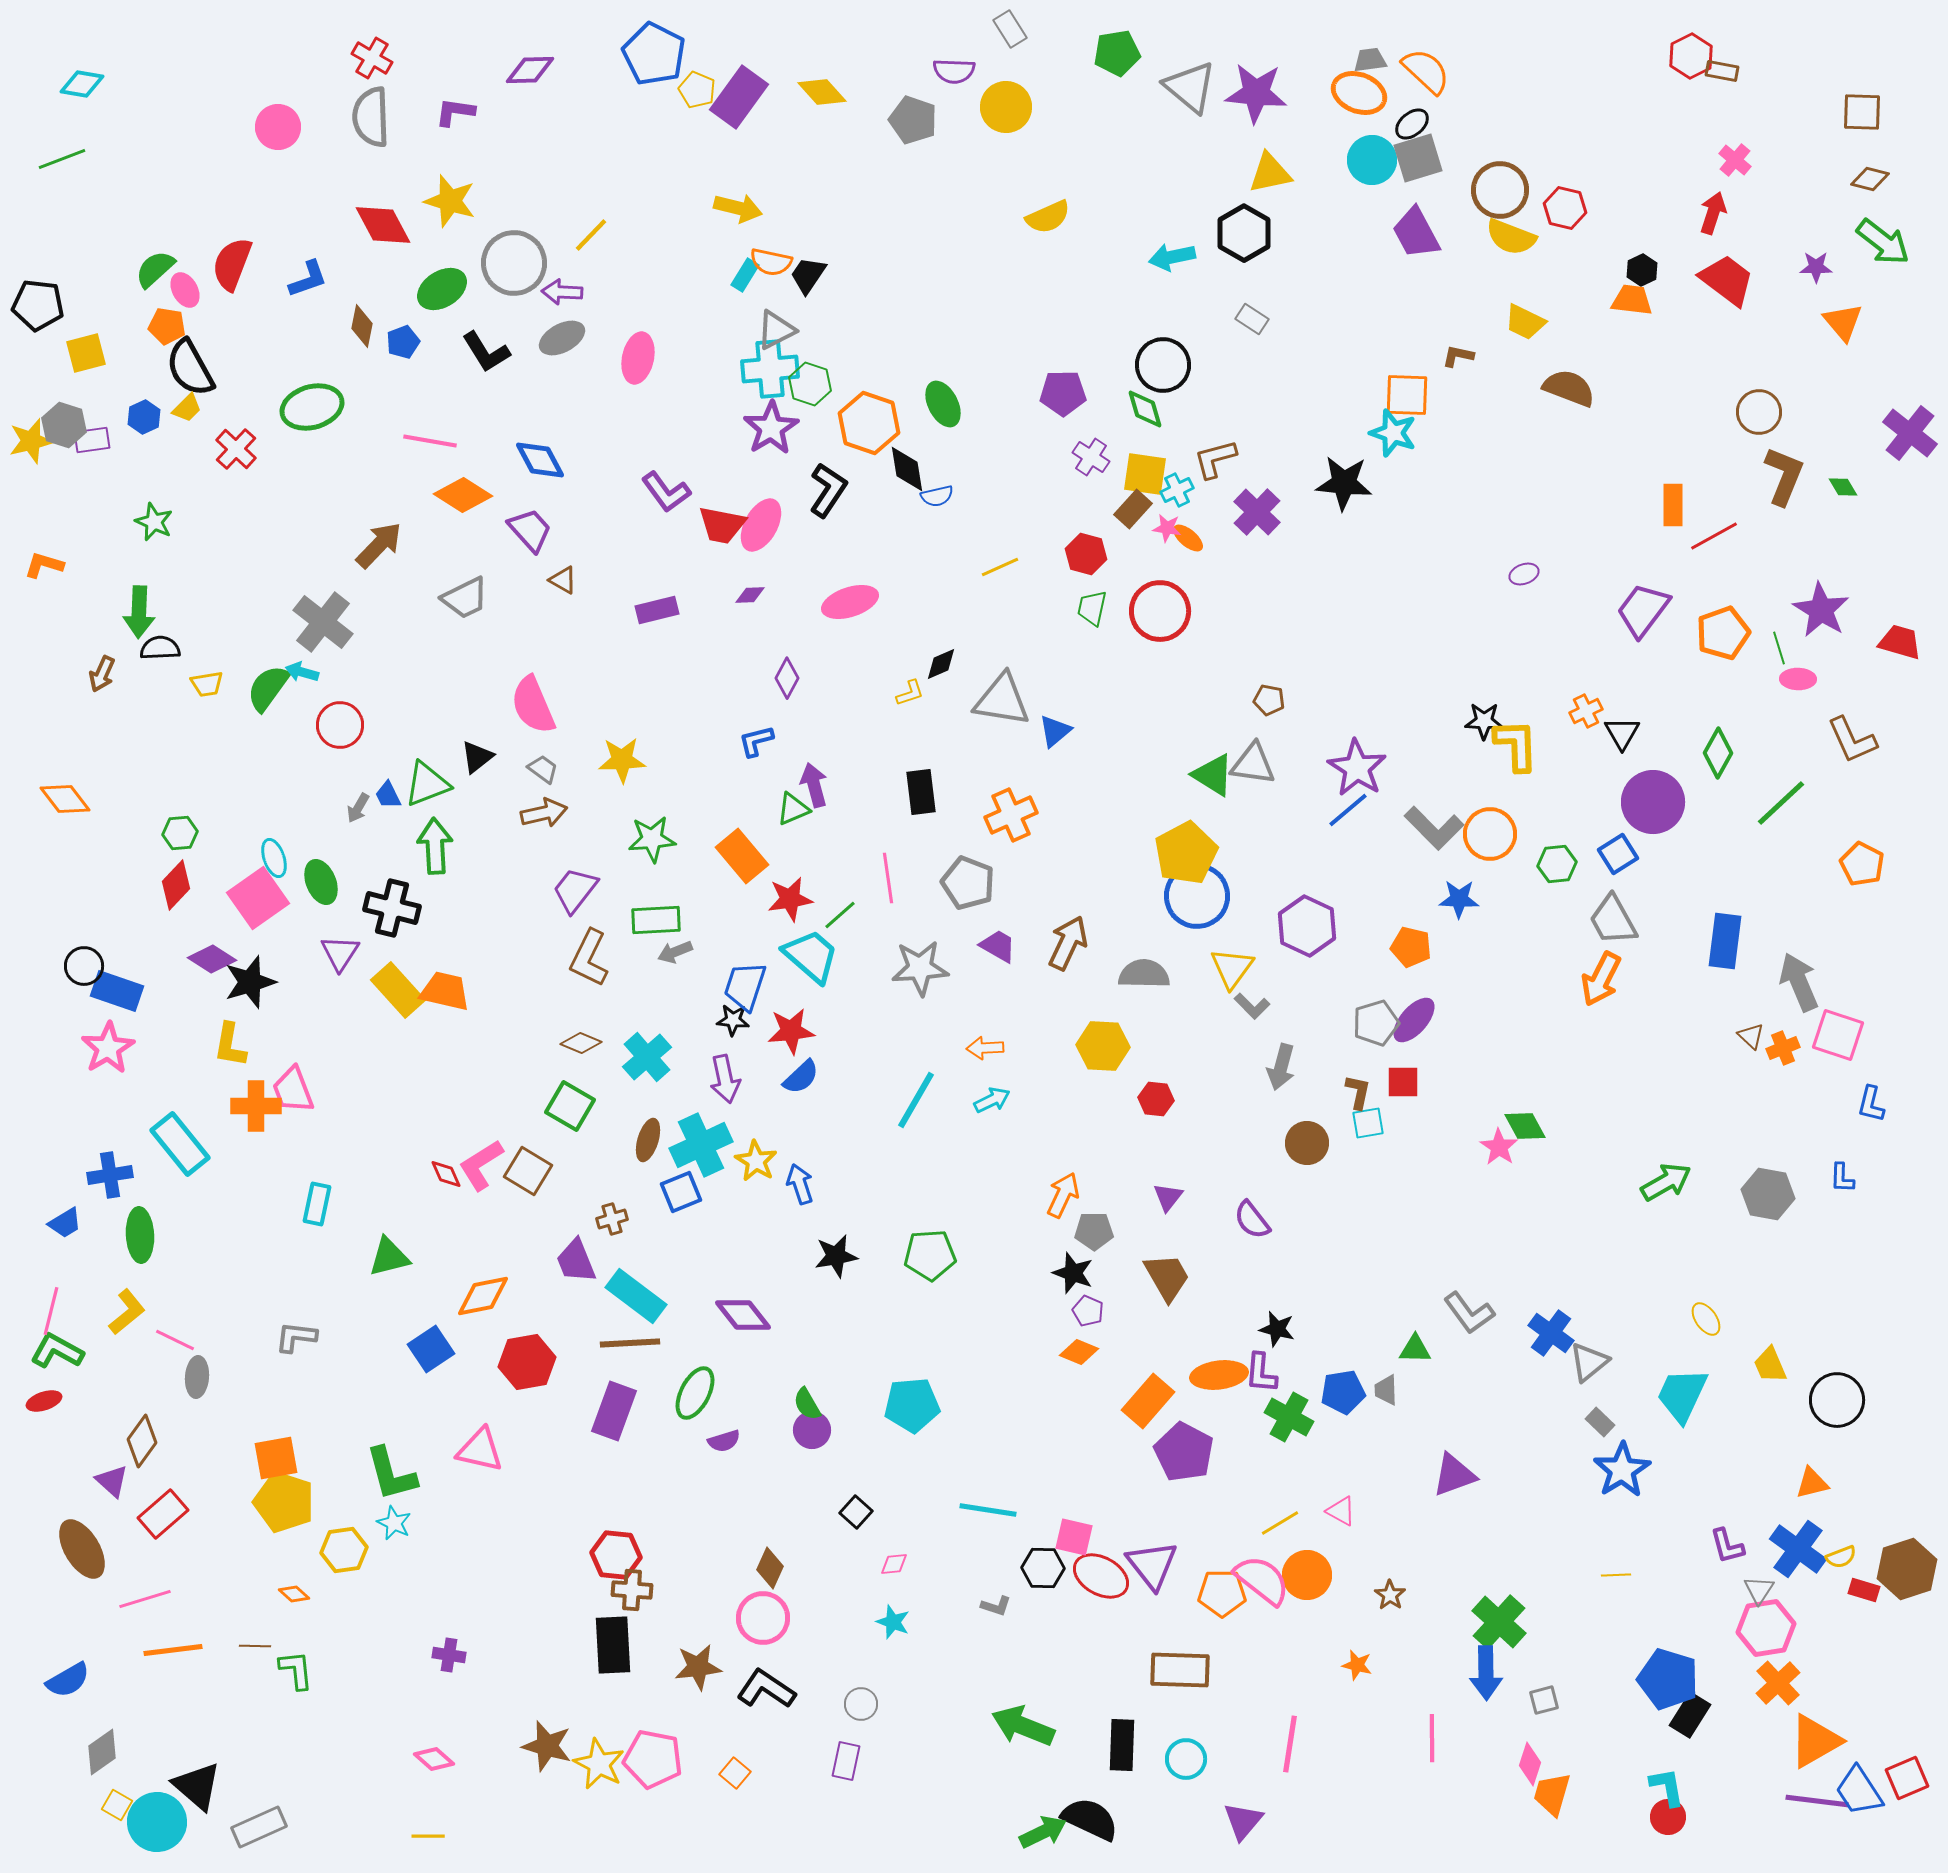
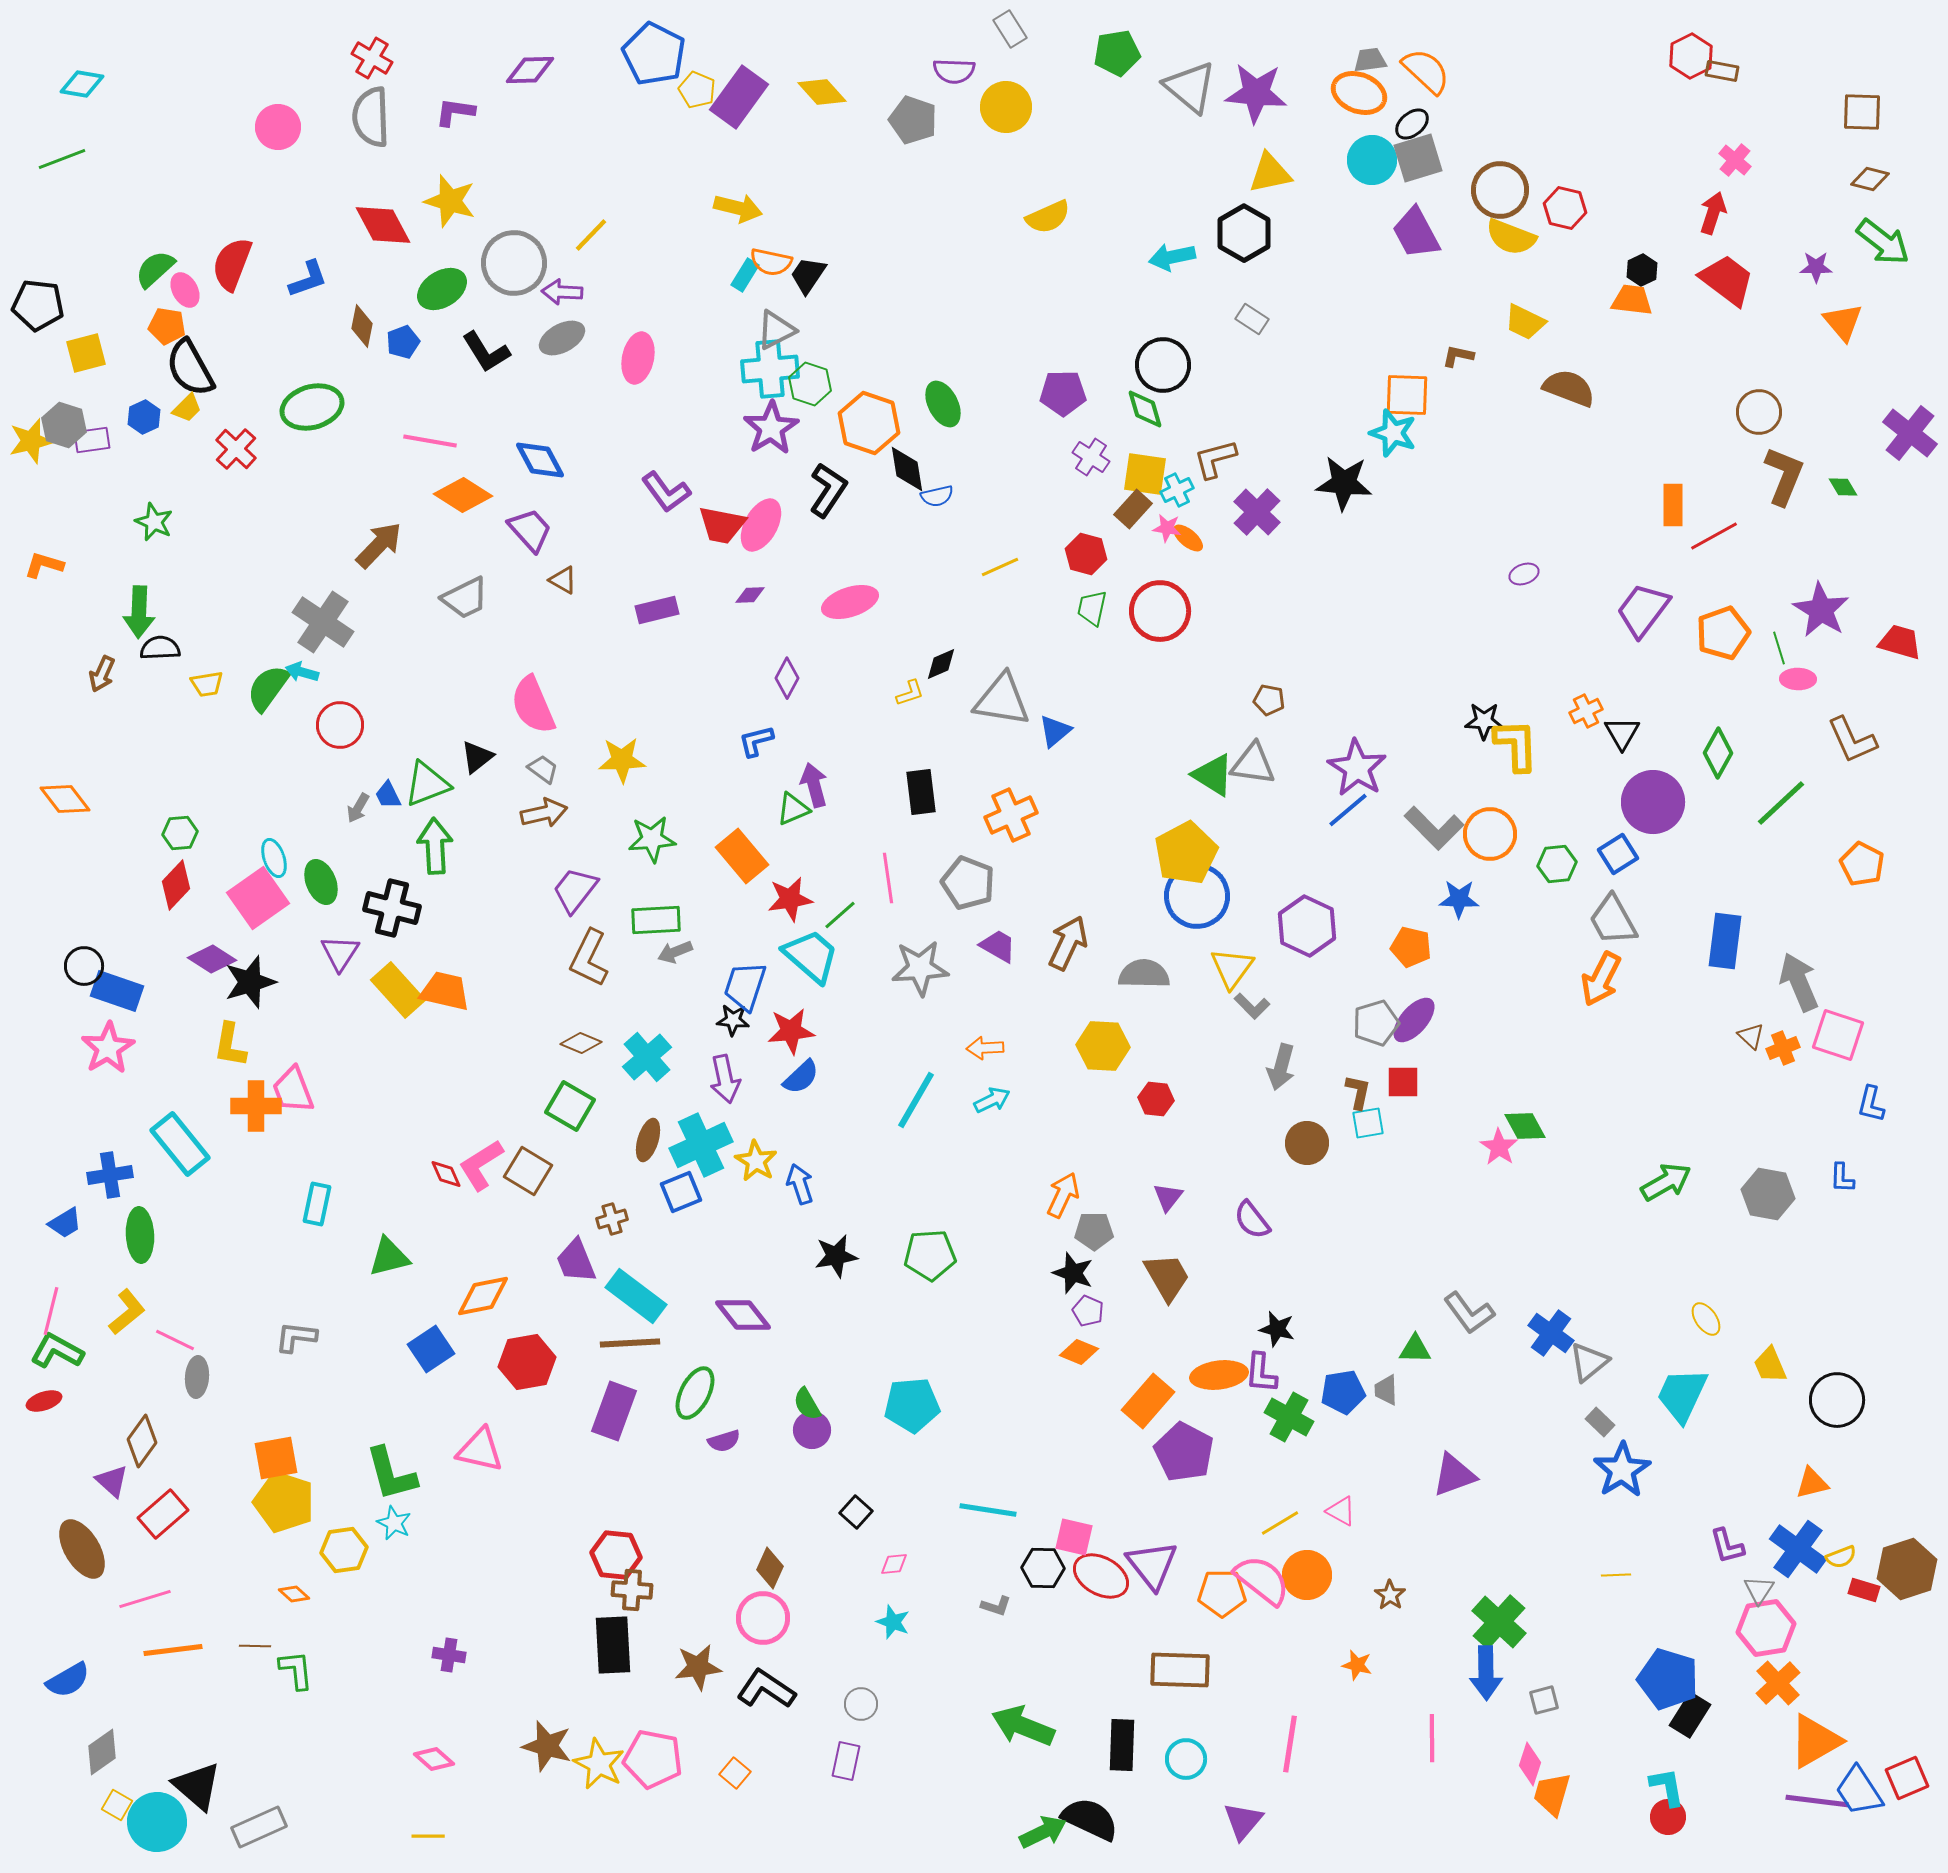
gray cross at (323, 622): rotated 4 degrees counterclockwise
